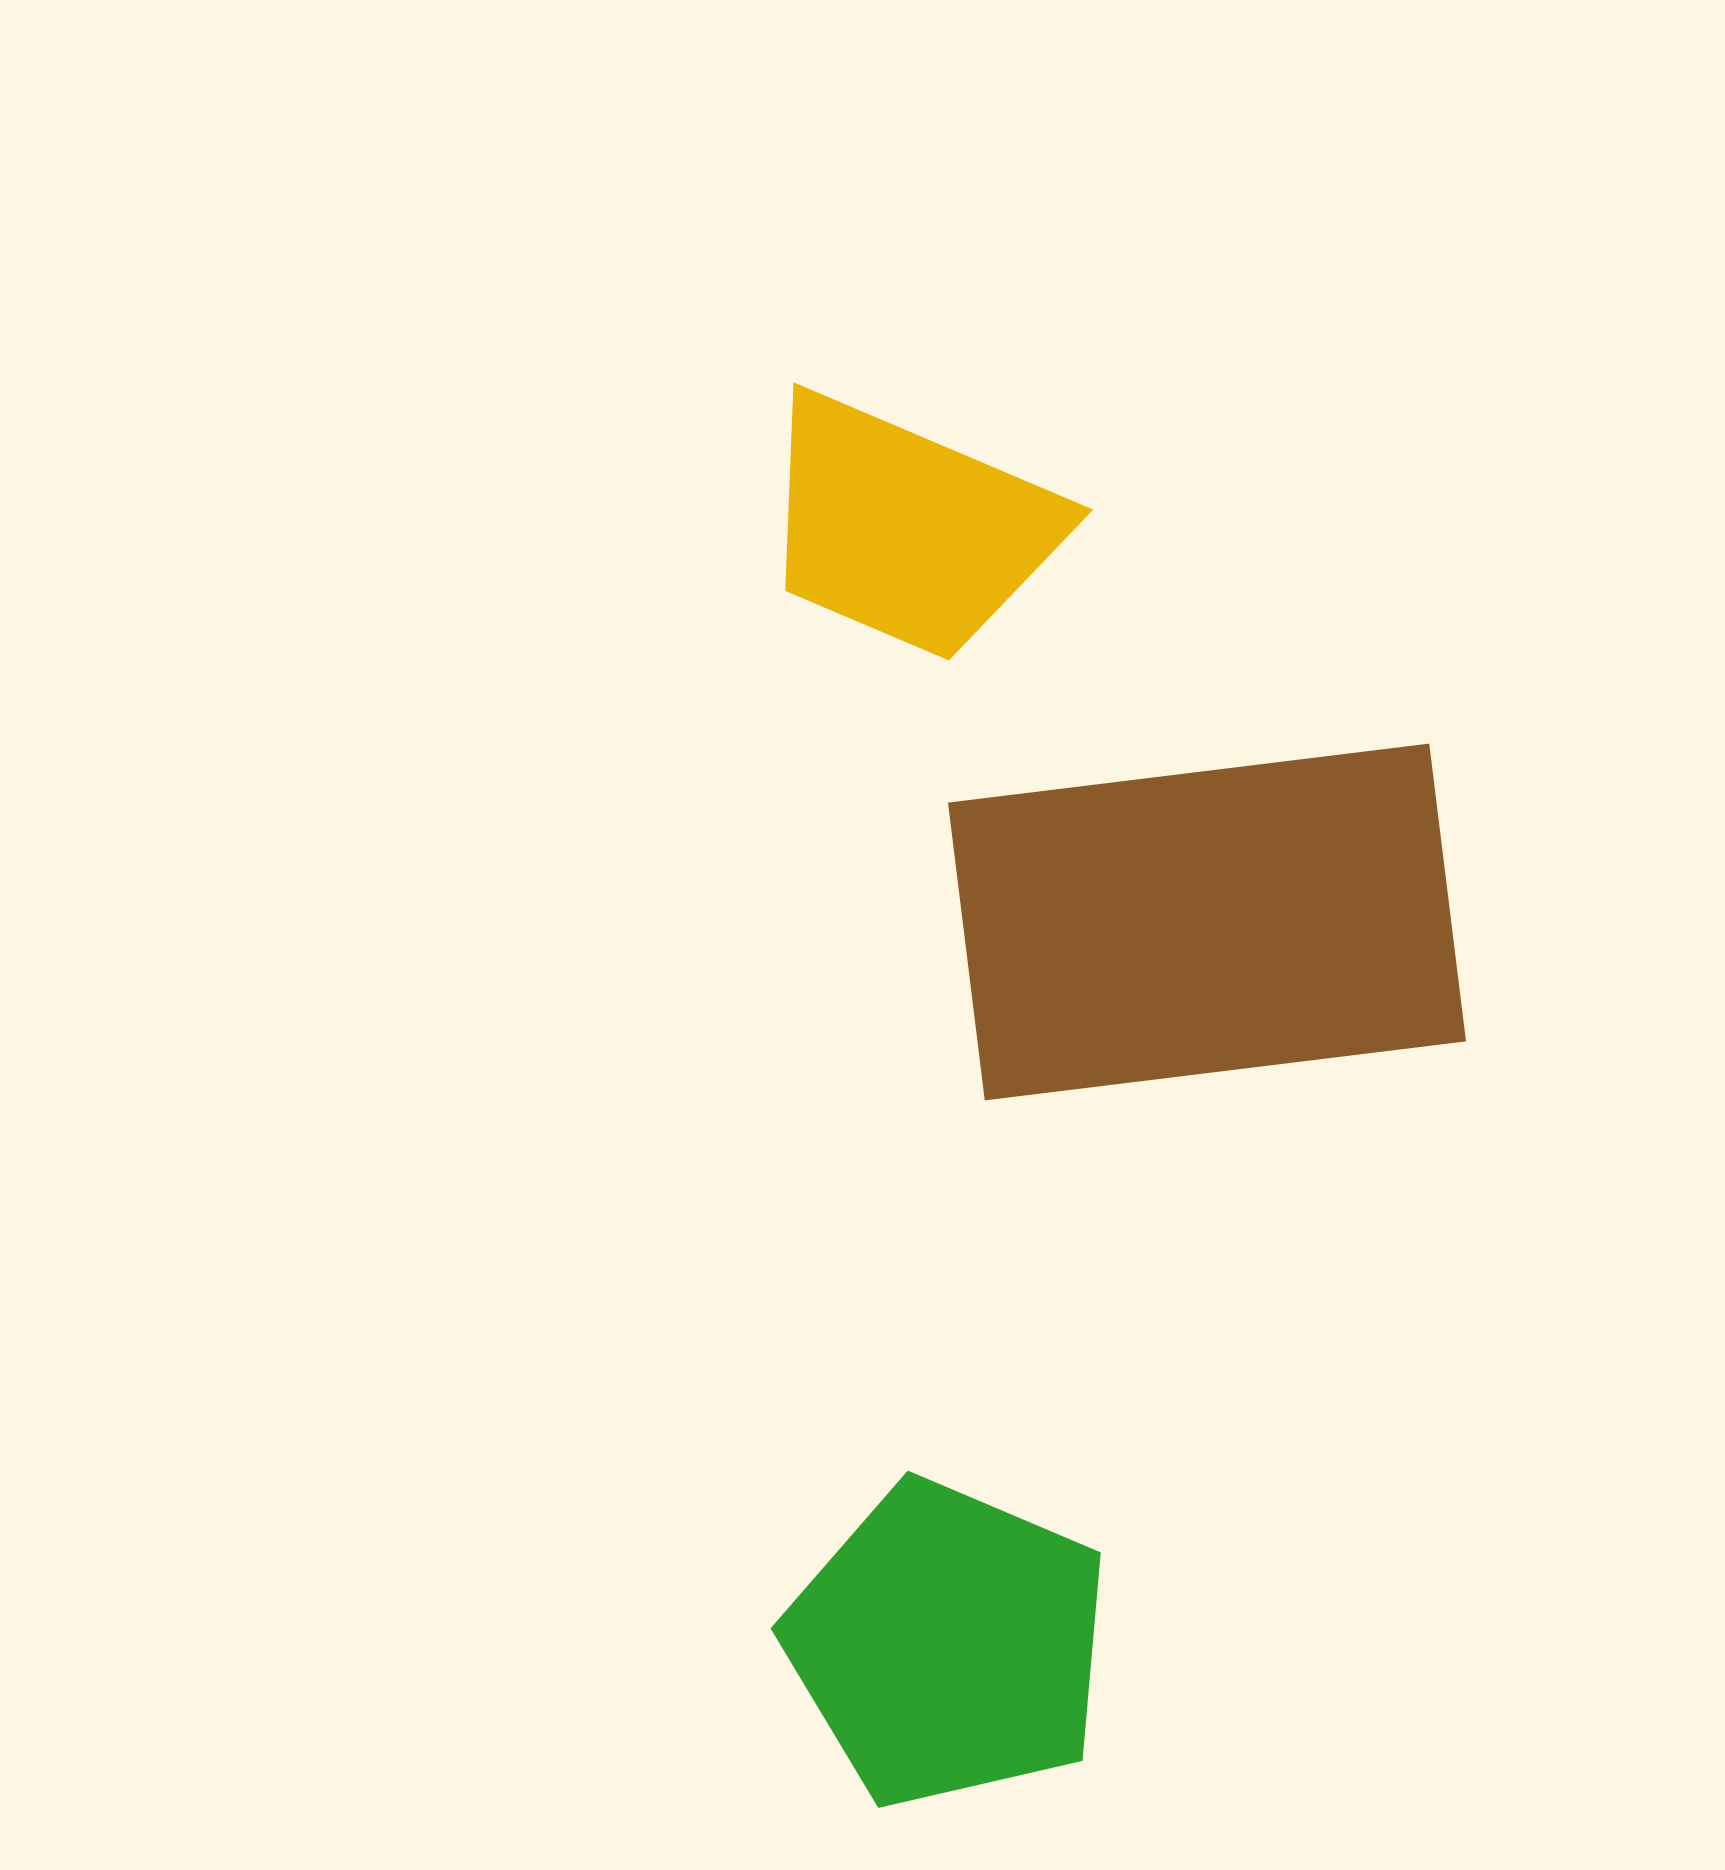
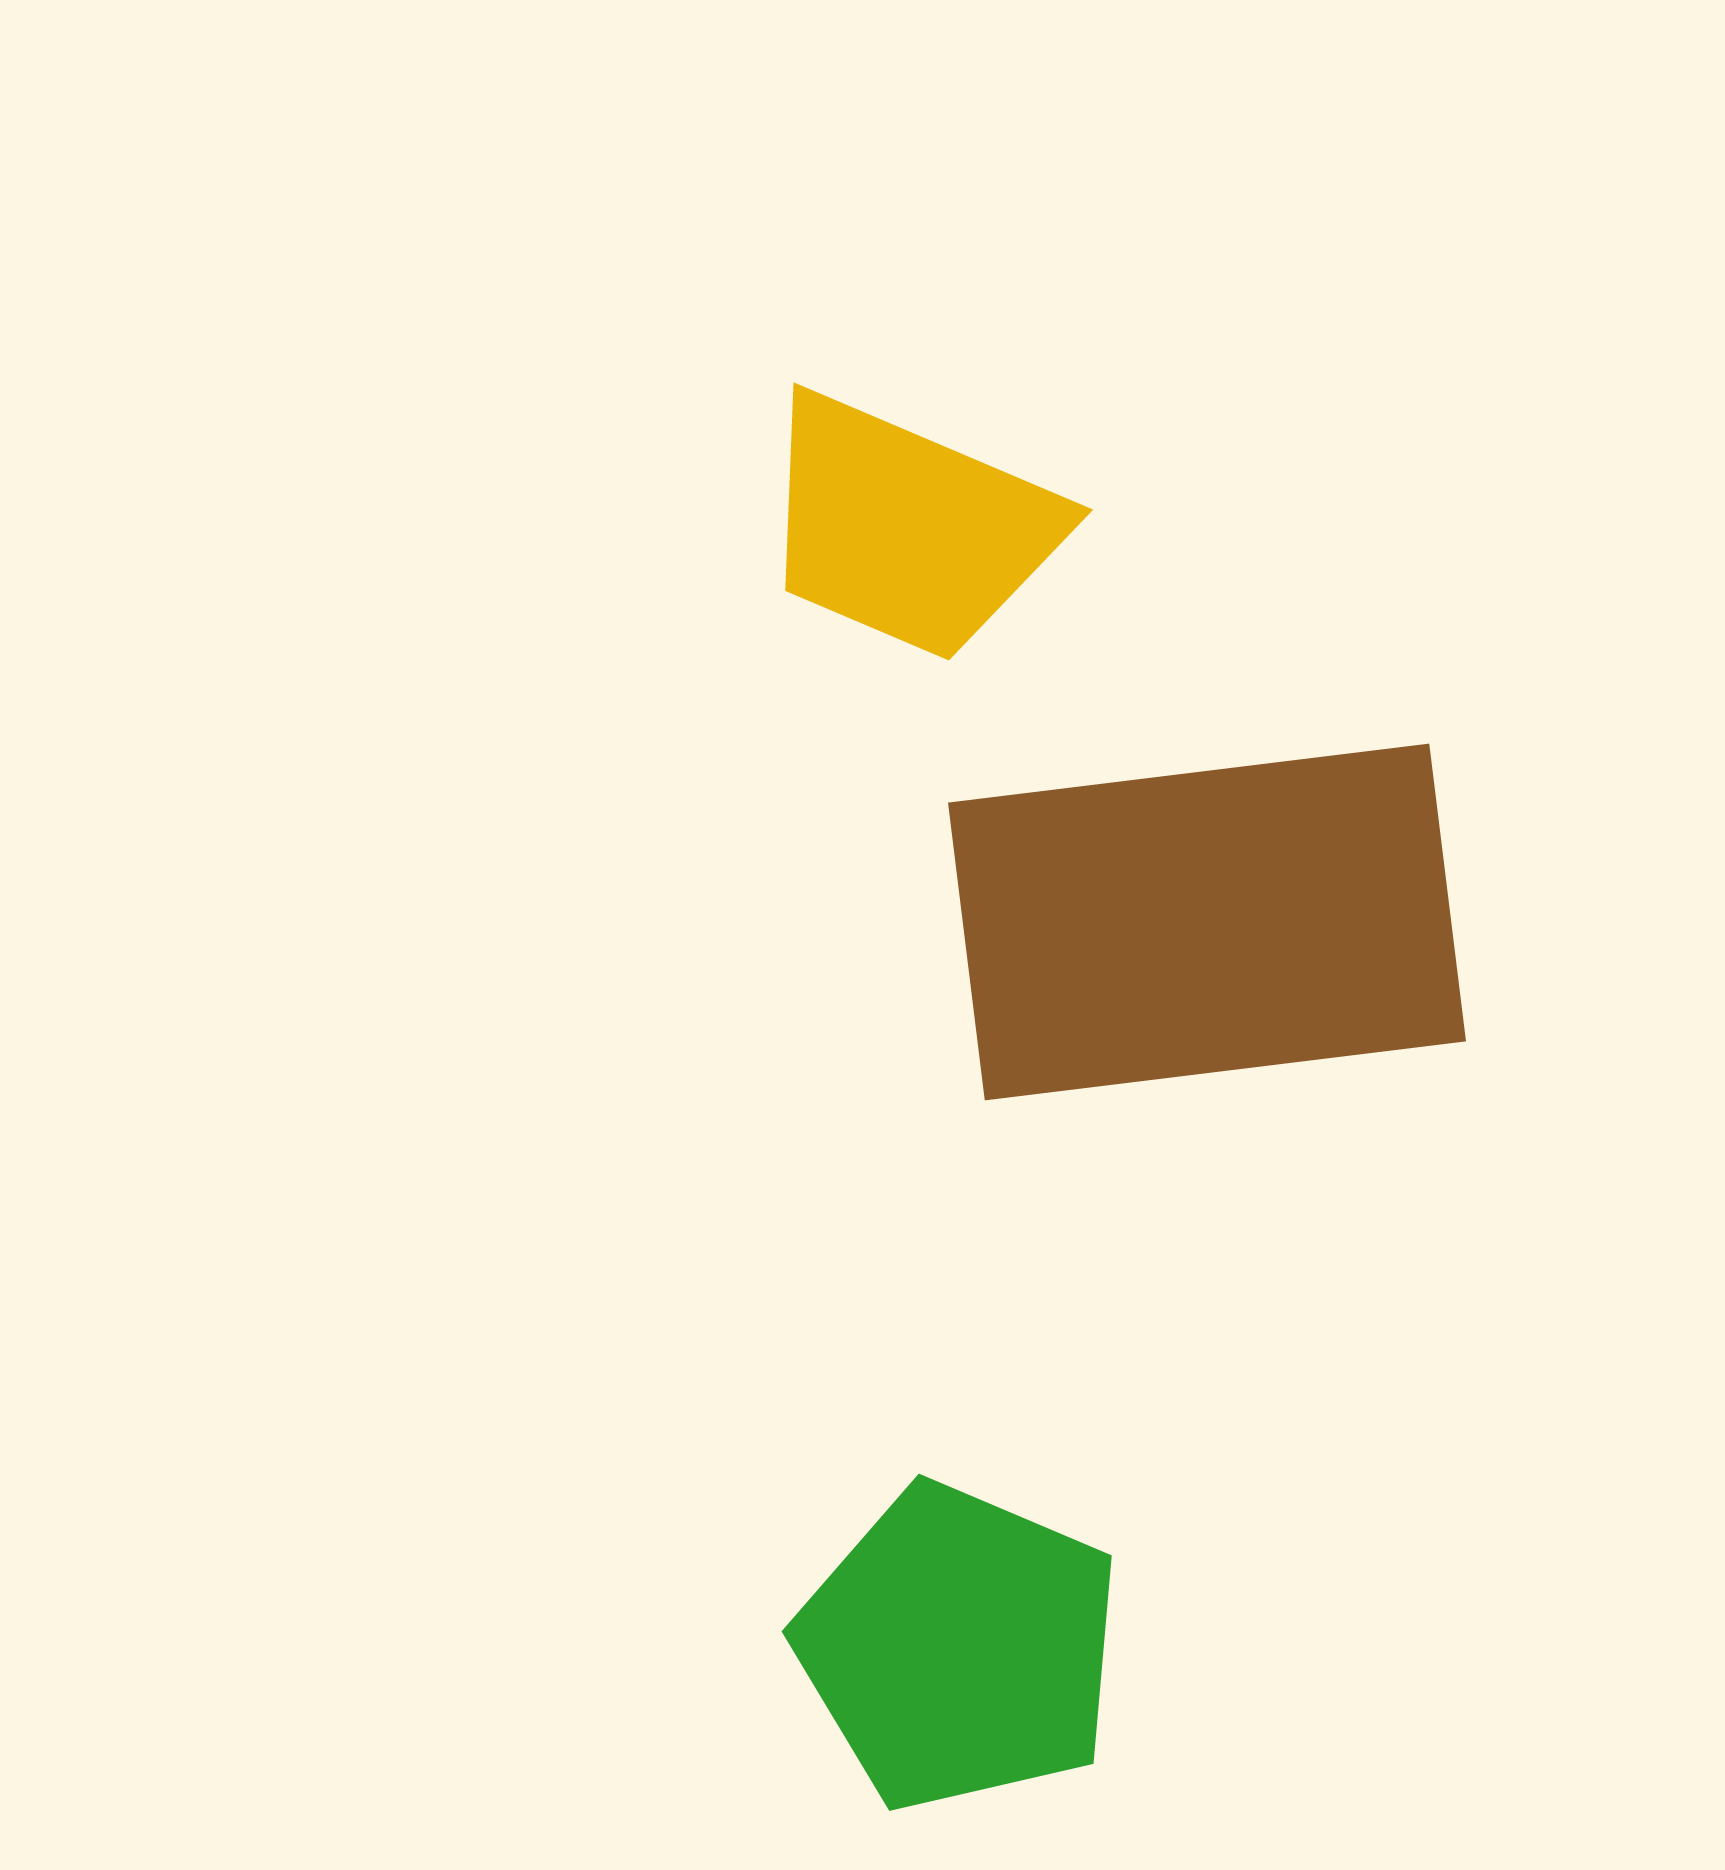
green pentagon: moved 11 px right, 3 px down
